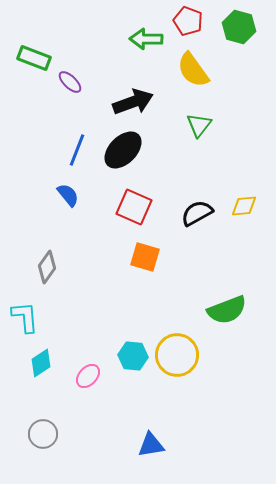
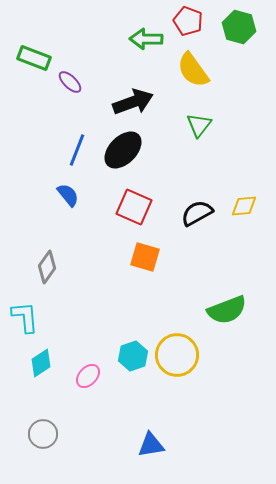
cyan hexagon: rotated 24 degrees counterclockwise
